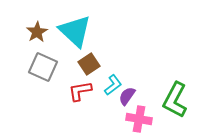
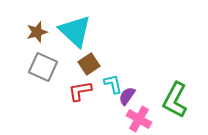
brown star: rotated 15 degrees clockwise
cyan L-shape: moved 1 px up; rotated 65 degrees counterclockwise
pink cross: rotated 20 degrees clockwise
